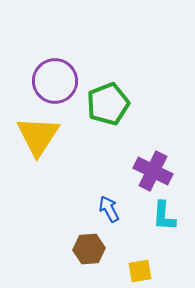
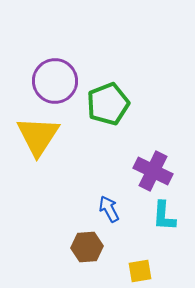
brown hexagon: moved 2 px left, 2 px up
